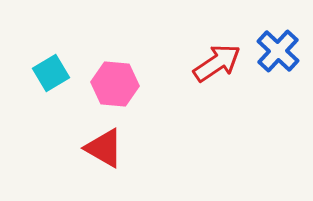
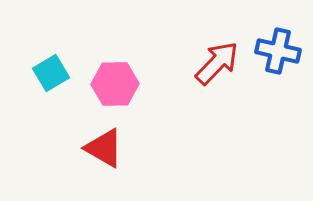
blue cross: rotated 30 degrees counterclockwise
red arrow: rotated 12 degrees counterclockwise
pink hexagon: rotated 6 degrees counterclockwise
